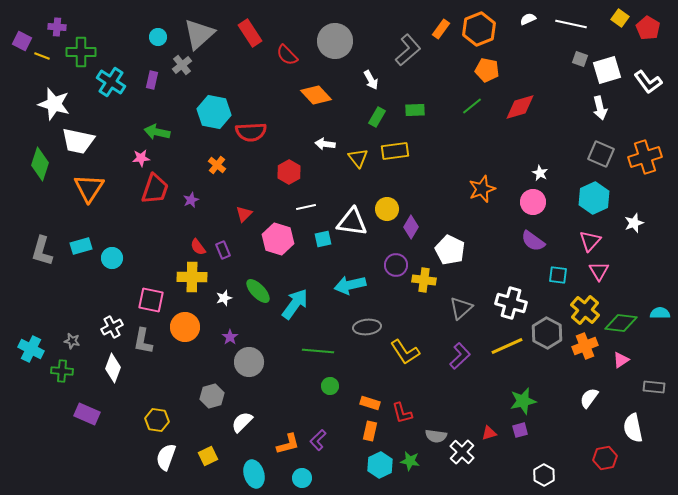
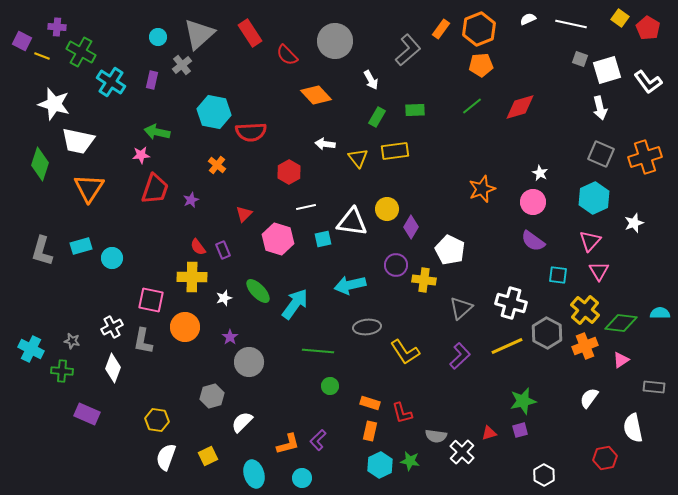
green cross at (81, 52): rotated 28 degrees clockwise
orange pentagon at (487, 70): moved 6 px left, 5 px up; rotated 15 degrees counterclockwise
pink star at (141, 158): moved 3 px up
